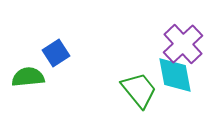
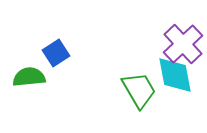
green semicircle: moved 1 px right
green trapezoid: rotated 9 degrees clockwise
